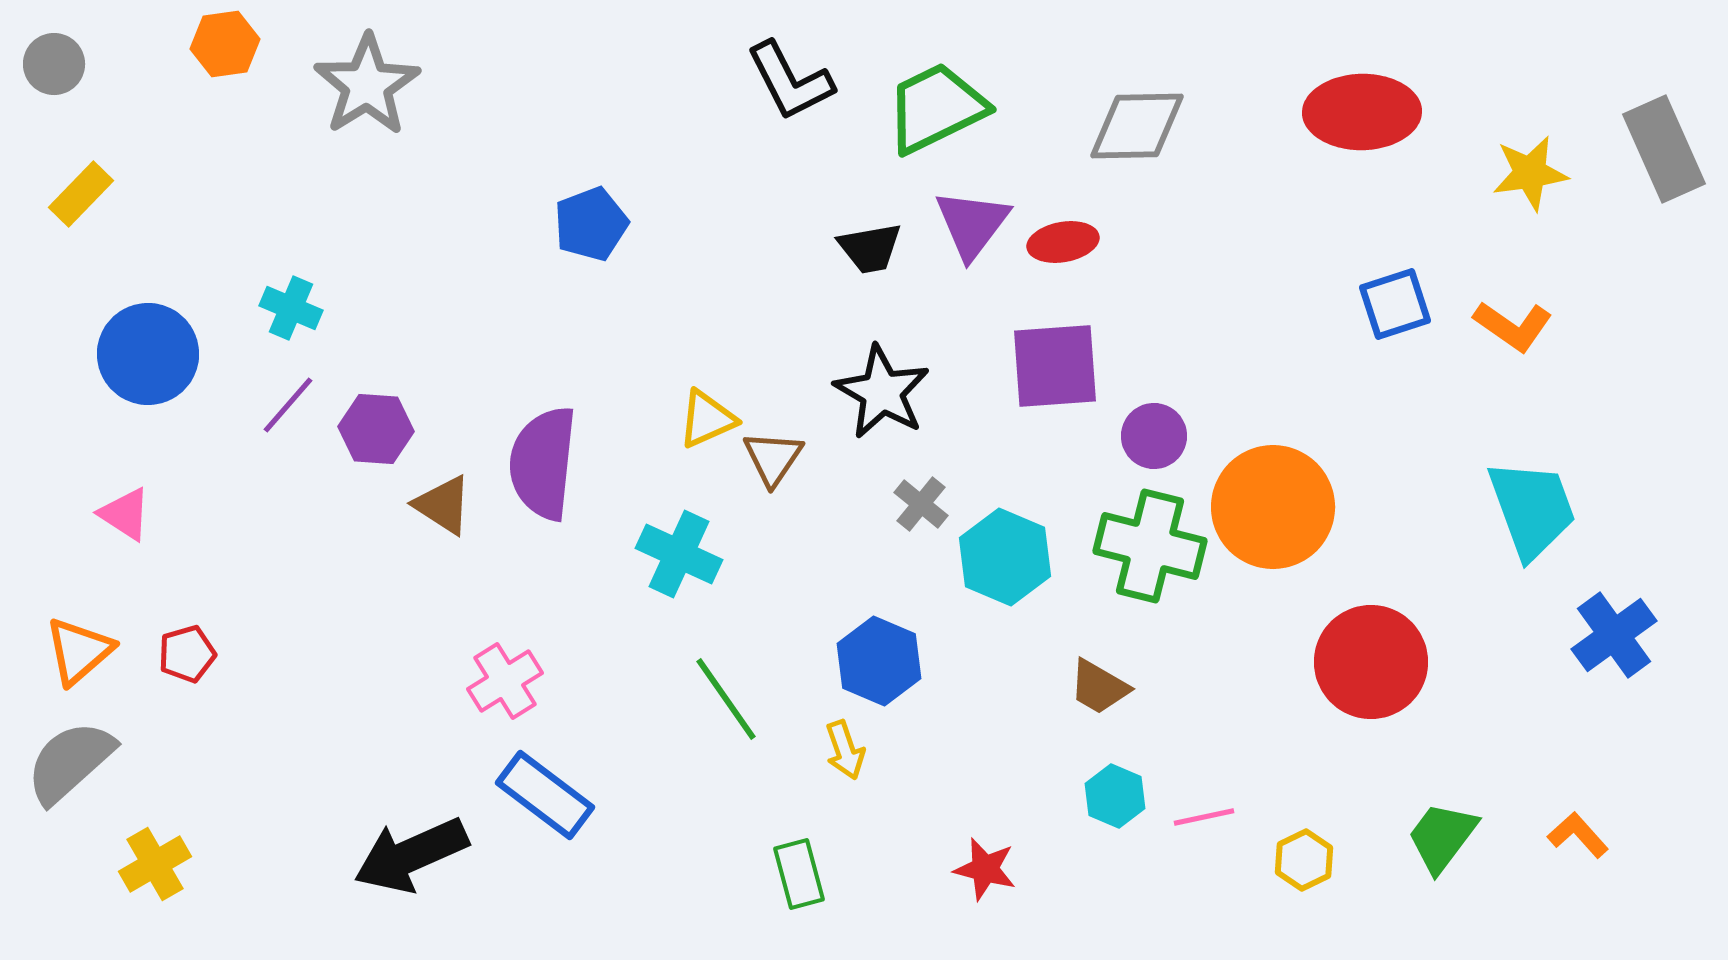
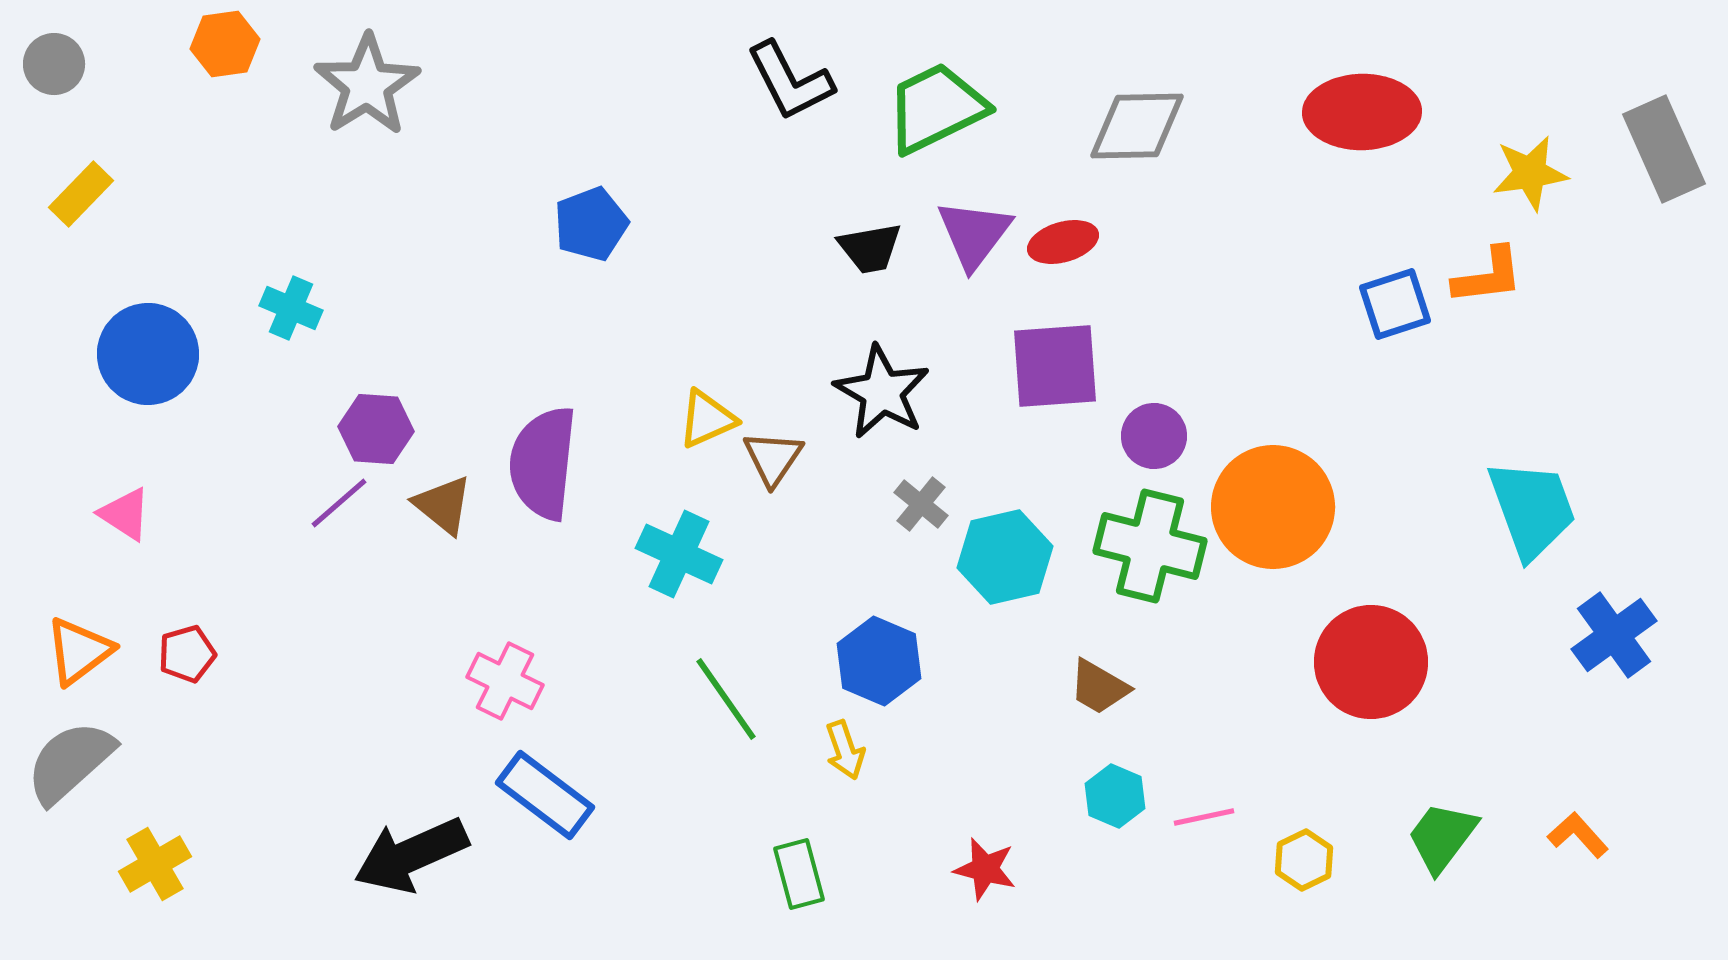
purple triangle at (972, 224): moved 2 px right, 10 px down
red ellipse at (1063, 242): rotated 6 degrees counterclockwise
orange L-shape at (1513, 326): moved 25 px left, 50 px up; rotated 42 degrees counterclockwise
purple line at (288, 405): moved 51 px right, 98 px down; rotated 8 degrees clockwise
brown triangle at (443, 505): rotated 6 degrees clockwise
cyan hexagon at (1005, 557): rotated 24 degrees clockwise
orange triangle at (79, 651): rotated 4 degrees clockwise
pink cross at (505, 681): rotated 32 degrees counterclockwise
